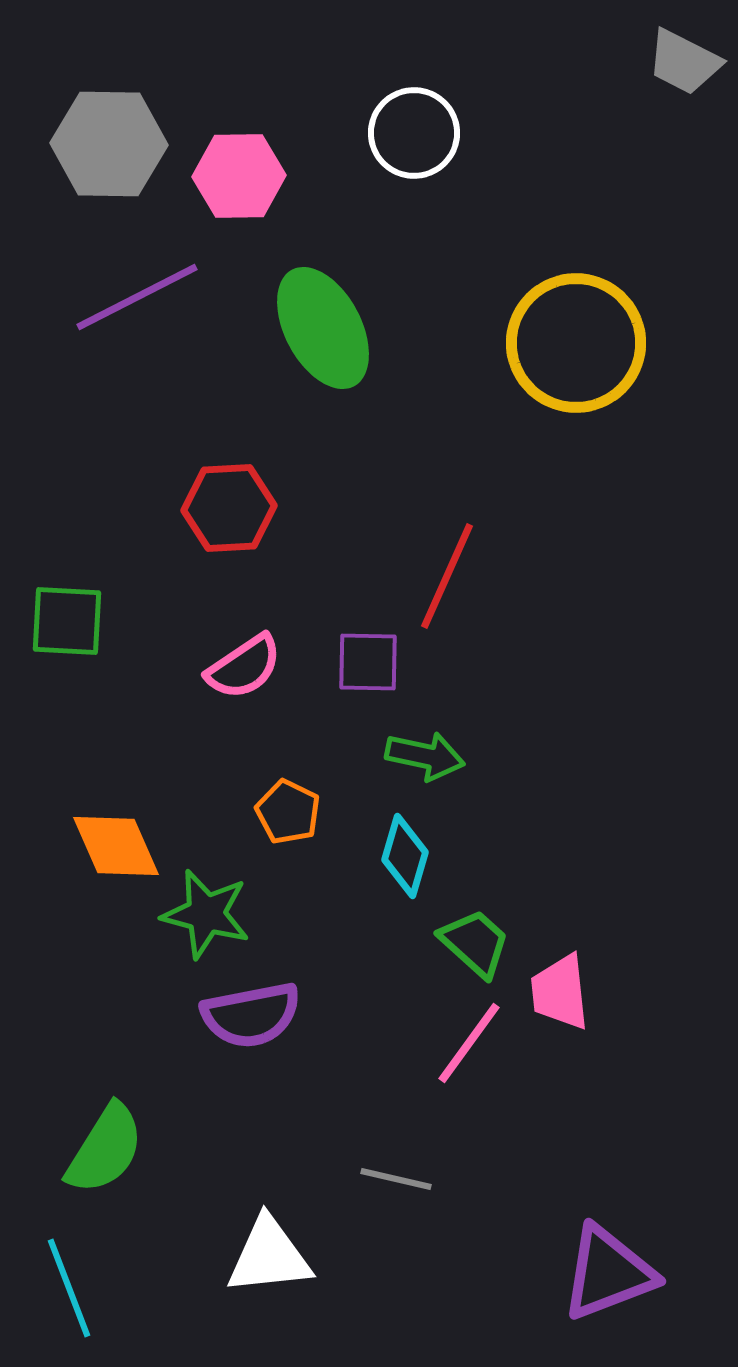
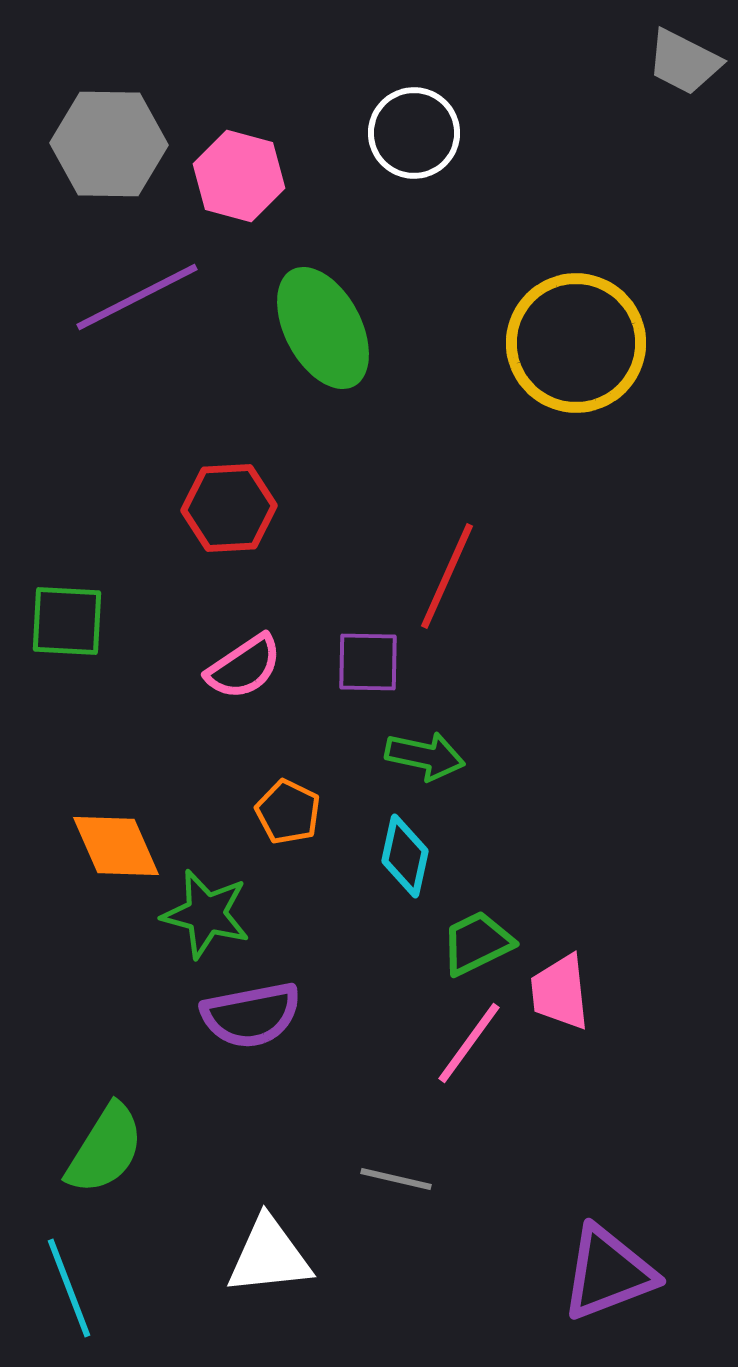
pink hexagon: rotated 16 degrees clockwise
cyan diamond: rotated 4 degrees counterclockwise
green trapezoid: moved 2 px right; rotated 68 degrees counterclockwise
